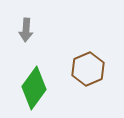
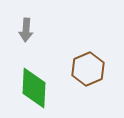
green diamond: rotated 33 degrees counterclockwise
